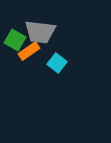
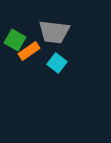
gray trapezoid: moved 14 px right
